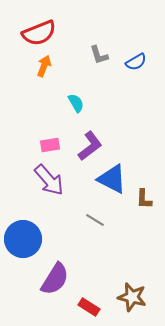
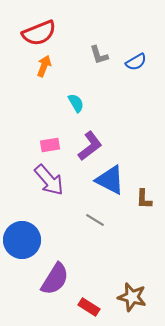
blue triangle: moved 2 px left, 1 px down
blue circle: moved 1 px left, 1 px down
